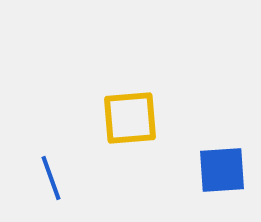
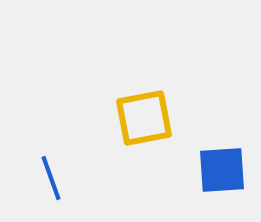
yellow square: moved 14 px right; rotated 6 degrees counterclockwise
